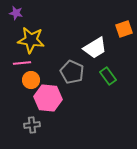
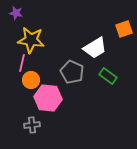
pink line: rotated 72 degrees counterclockwise
green rectangle: rotated 18 degrees counterclockwise
